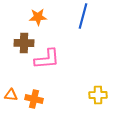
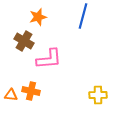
orange star: rotated 12 degrees counterclockwise
brown cross: moved 2 px up; rotated 30 degrees clockwise
pink L-shape: moved 2 px right
orange cross: moved 3 px left, 8 px up
